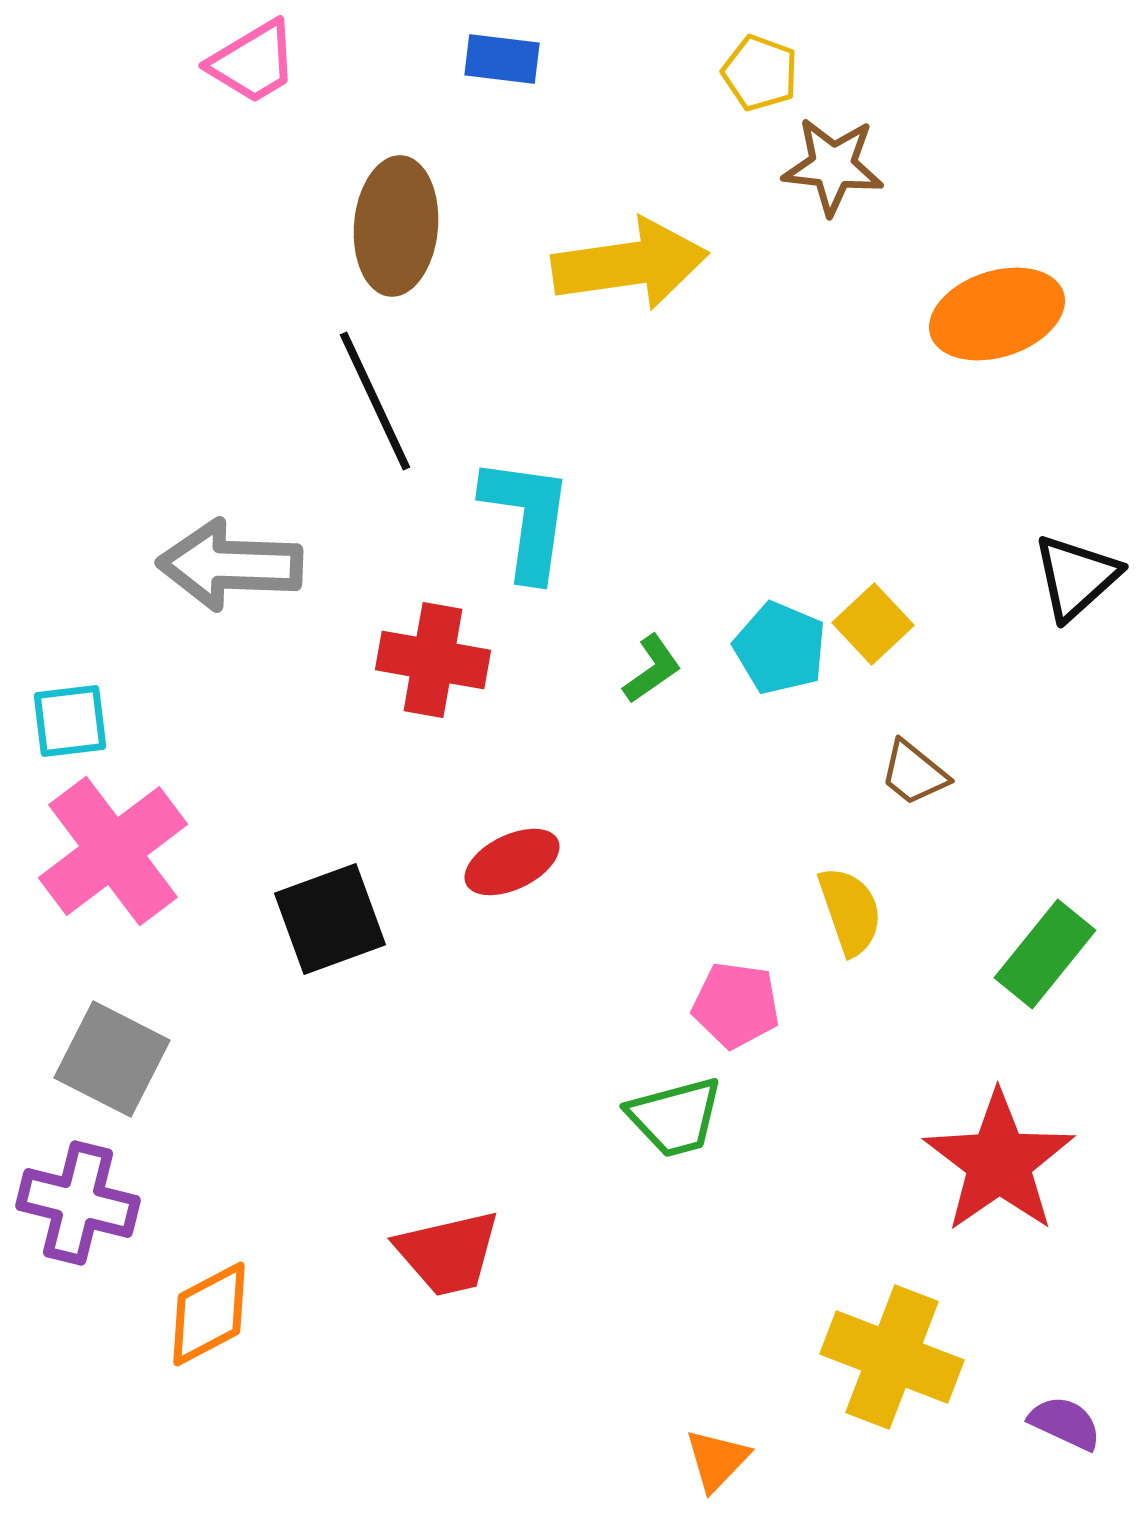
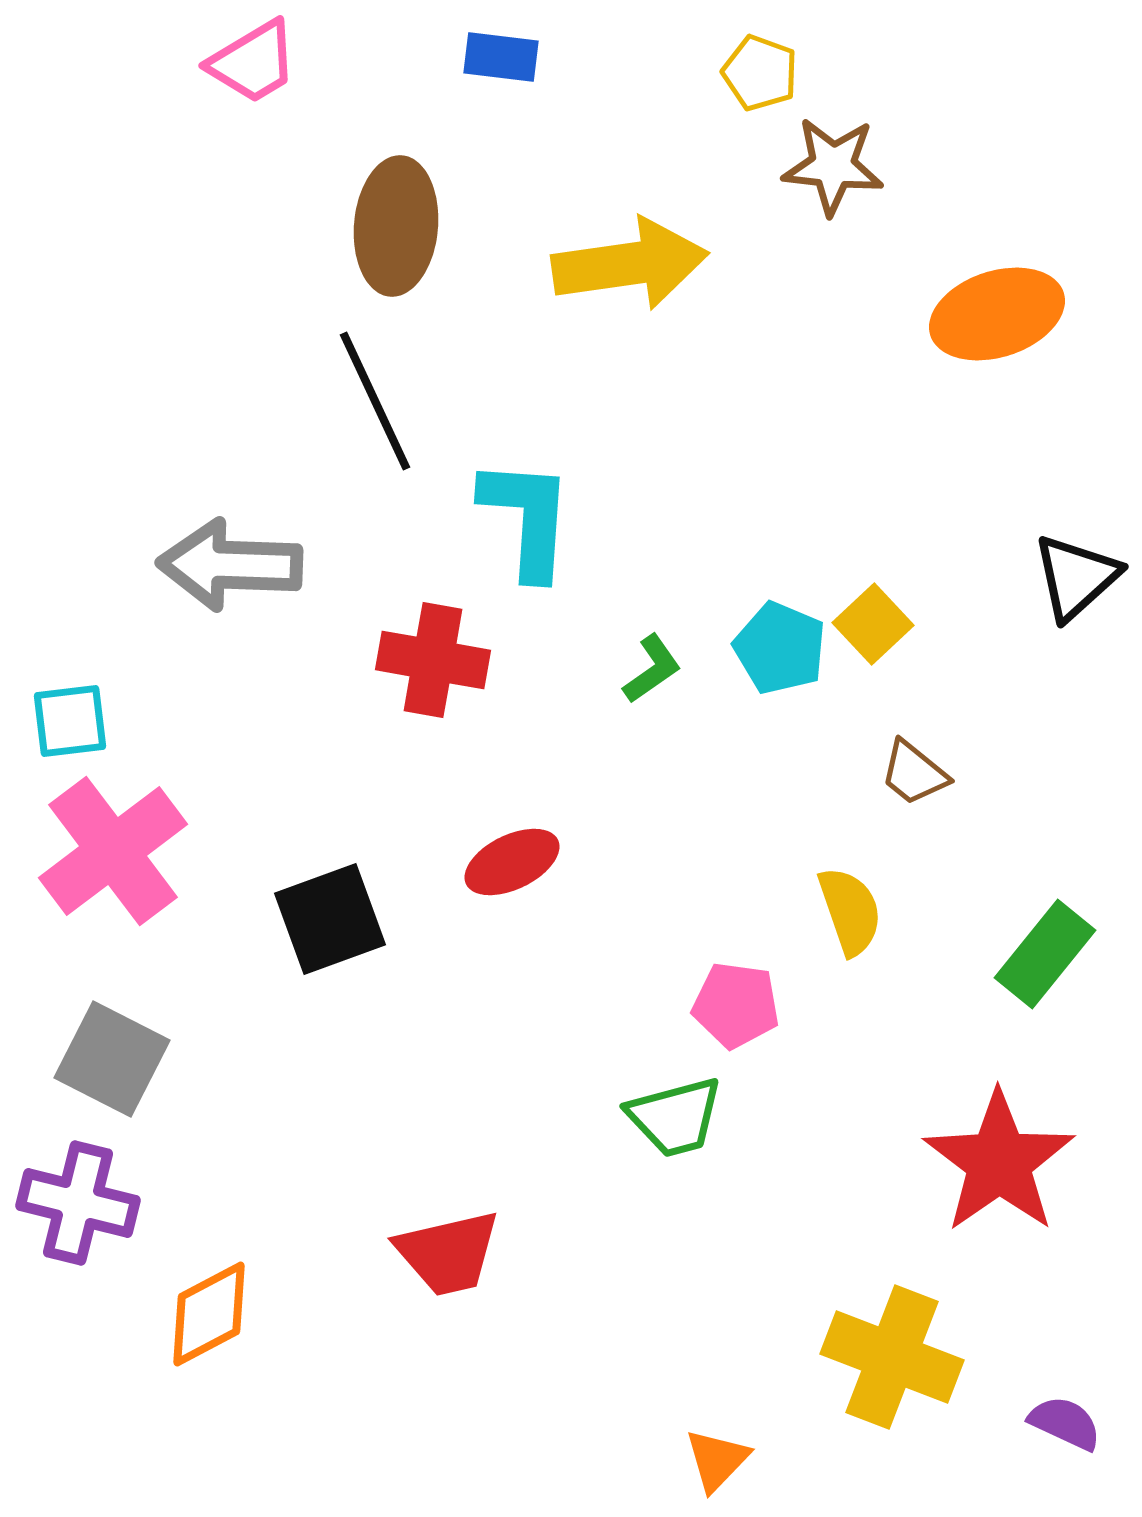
blue rectangle: moved 1 px left, 2 px up
cyan L-shape: rotated 4 degrees counterclockwise
